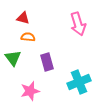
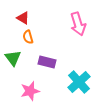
red triangle: rotated 16 degrees clockwise
orange semicircle: rotated 112 degrees counterclockwise
purple rectangle: rotated 60 degrees counterclockwise
cyan cross: rotated 20 degrees counterclockwise
